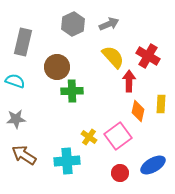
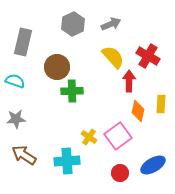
gray arrow: moved 2 px right
